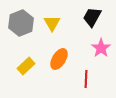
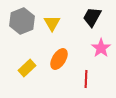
gray hexagon: moved 1 px right, 2 px up
yellow rectangle: moved 1 px right, 2 px down
